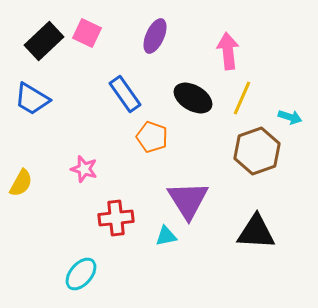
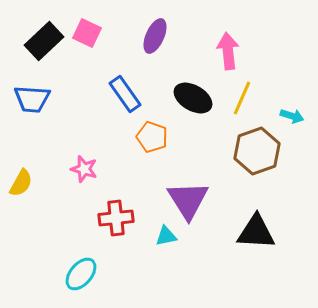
blue trapezoid: rotated 27 degrees counterclockwise
cyan arrow: moved 2 px right, 1 px up
